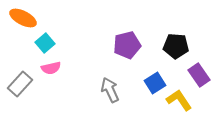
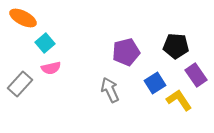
purple pentagon: moved 1 px left, 7 px down
purple rectangle: moved 3 px left
